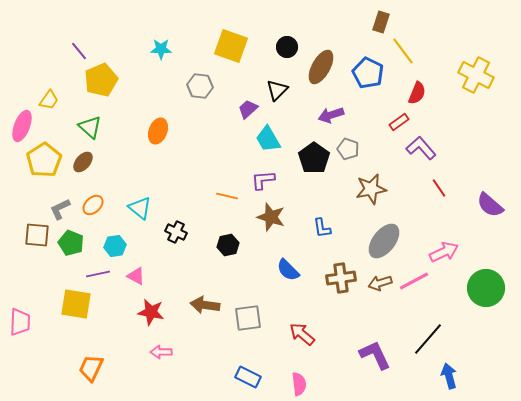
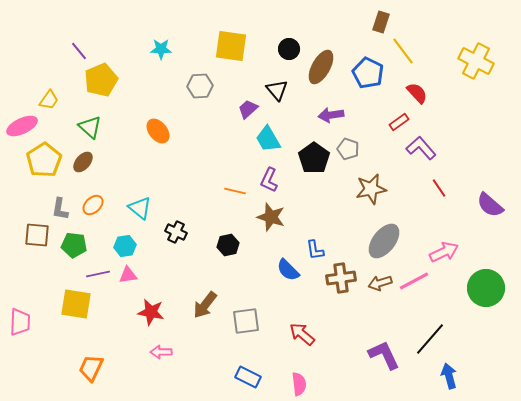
yellow square at (231, 46): rotated 12 degrees counterclockwise
black circle at (287, 47): moved 2 px right, 2 px down
yellow cross at (476, 75): moved 14 px up
gray hexagon at (200, 86): rotated 10 degrees counterclockwise
black triangle at (277, 90): rotated 25 degrees counterclockwise
red semicircle at (417, 93): rotated 65 degrees counterclockwise
purple arrow at (331, 115): rotated 10 degrees clockwise
pink ellipse at (22, 126): rotated 44 degrees clockwise
orange ellipse at (158, 131): rotated 60 degrees counterclockwise
purple L-shape at (263, 180): moved 6 px right; rotated 60 degrees counterclockwise
orange line at (227, 196): moved 8 px right, 5 px up
gray L-shape at (60, 209): rotated 55 degrees counterclockwise
blue L-shape at (322, 228): moved 7 px left, 22 px down
green pentagon at (71, 243): moved 3 px right, 2 px down; rotated 15 degrees counterclockwise
cyan hexagon at (115, 246): moved 10 px right
pink triangle at (136, 276): moved 8 px left, 1 px up; rotated 36 degrees counterclockwise
brown arrow at (205, 305): rotated 60 degrees counterclockwise
gray square at (248, 318): moved 2 px left, 3 px down
black line at (428, 339): moved 2 px right
purple L-shape at (375, 355): moved 9 px right
